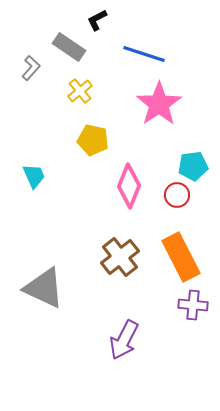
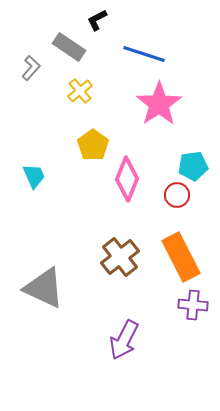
yellow pentagon: moved 5 px down; rotated 24 degrees clockwise
pink diamond: moved 2 px left, 7 px up
